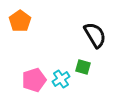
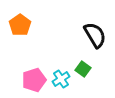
orange pentagon: moved 4 px down
green square: moved 2 px down; rotated 21 degrees clockwise
